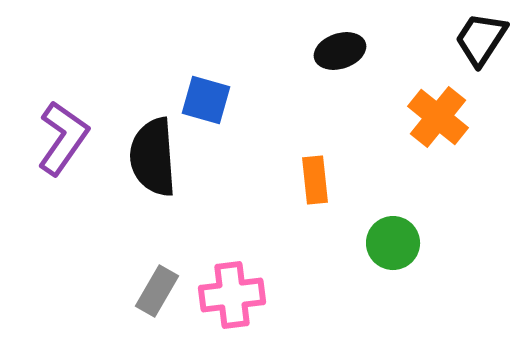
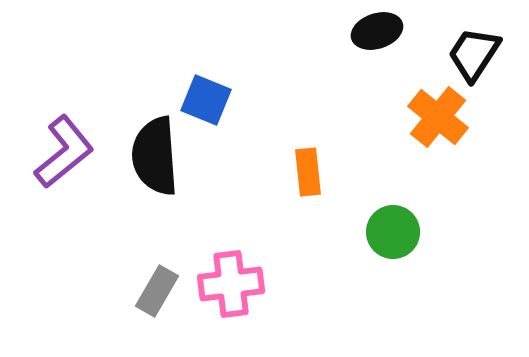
black trapezoid: moved 7 px left, 15 px down
black ellipse: moved 37 px right, 20 px up
blue square: rotated 6 degrees clockwise
purple L-shape: moved 1 px right, 14 px down; rotated 16 degrees clockwise
black semicircle: moved 2 px right, 1 px up
orange rectangle: moved 7 px left, 8 px up
green circle: moved 11 px up
pink cross: moved 1 px left, 11 px up
